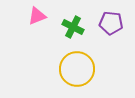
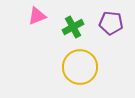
green cross: rotated 35 degrees clockwise
yellow circle: moved 3 px right, 2 px up
